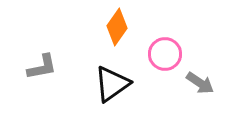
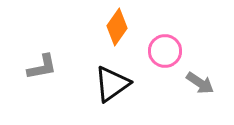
pink circle: moved 3 px up
